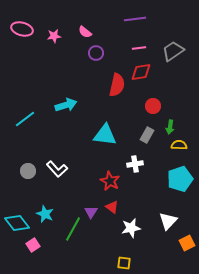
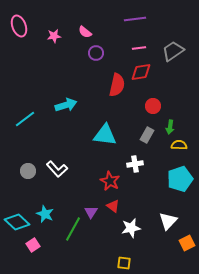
pink ellipse: moved 3 px left, 3 px up; rotated 55 degrees clockwise
red triangle: moved 1 px right, 1 px up
cyan diamond: moved 1 px up; rotated 10 degrees counterclockwise
